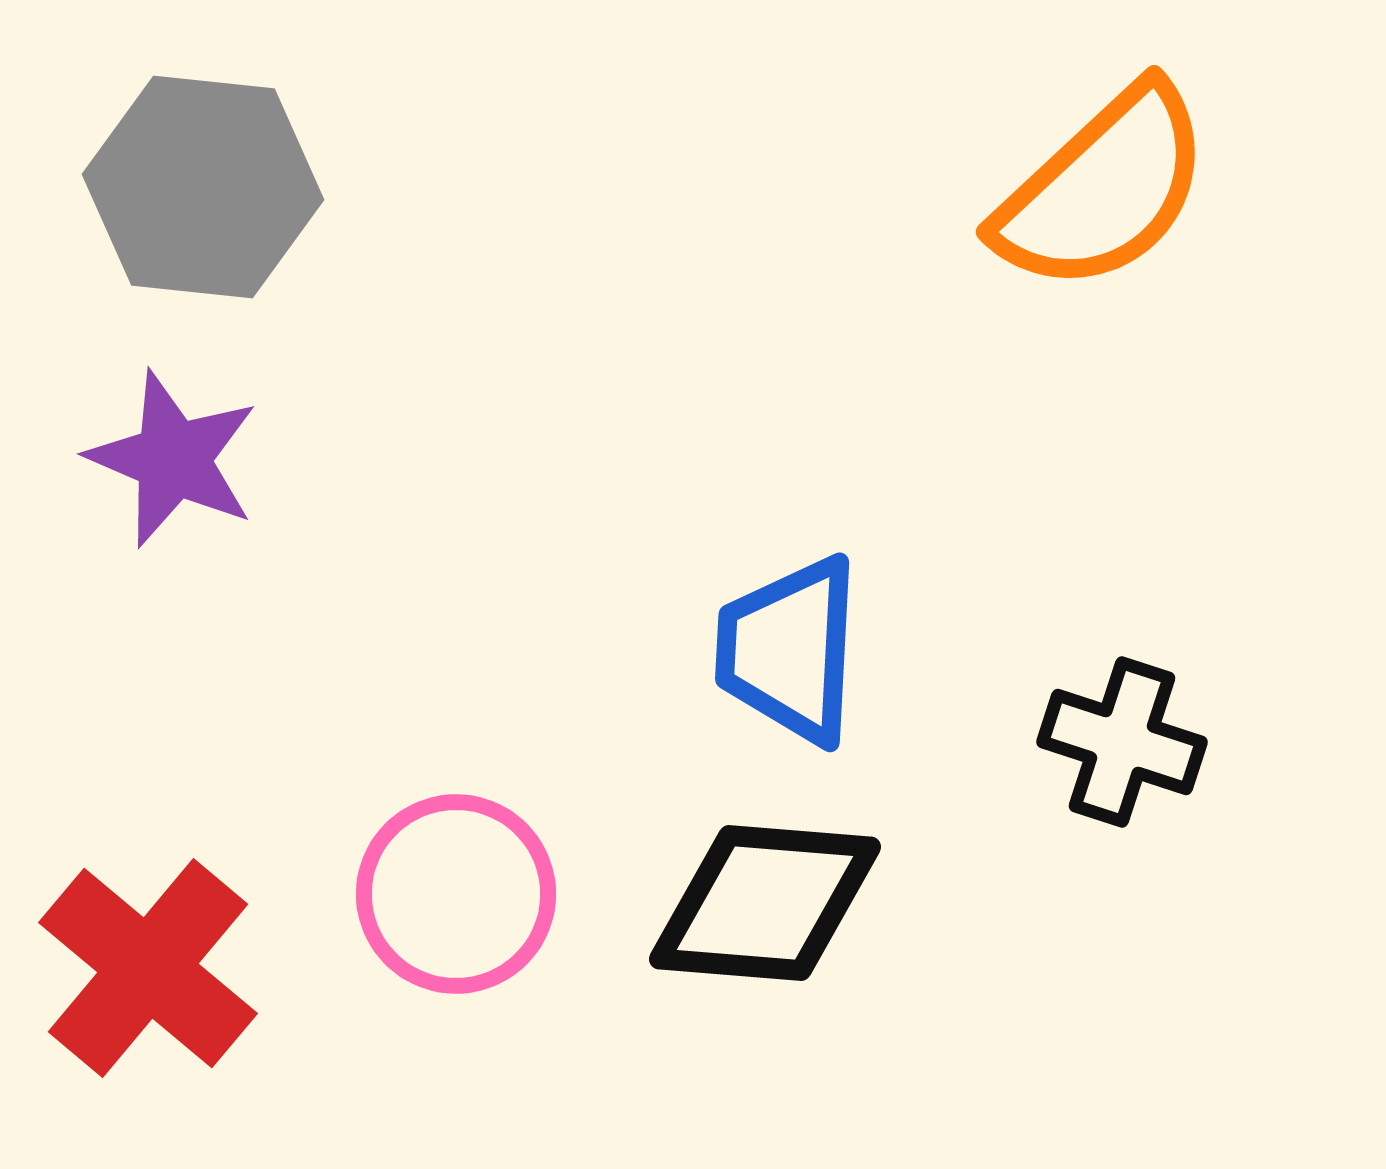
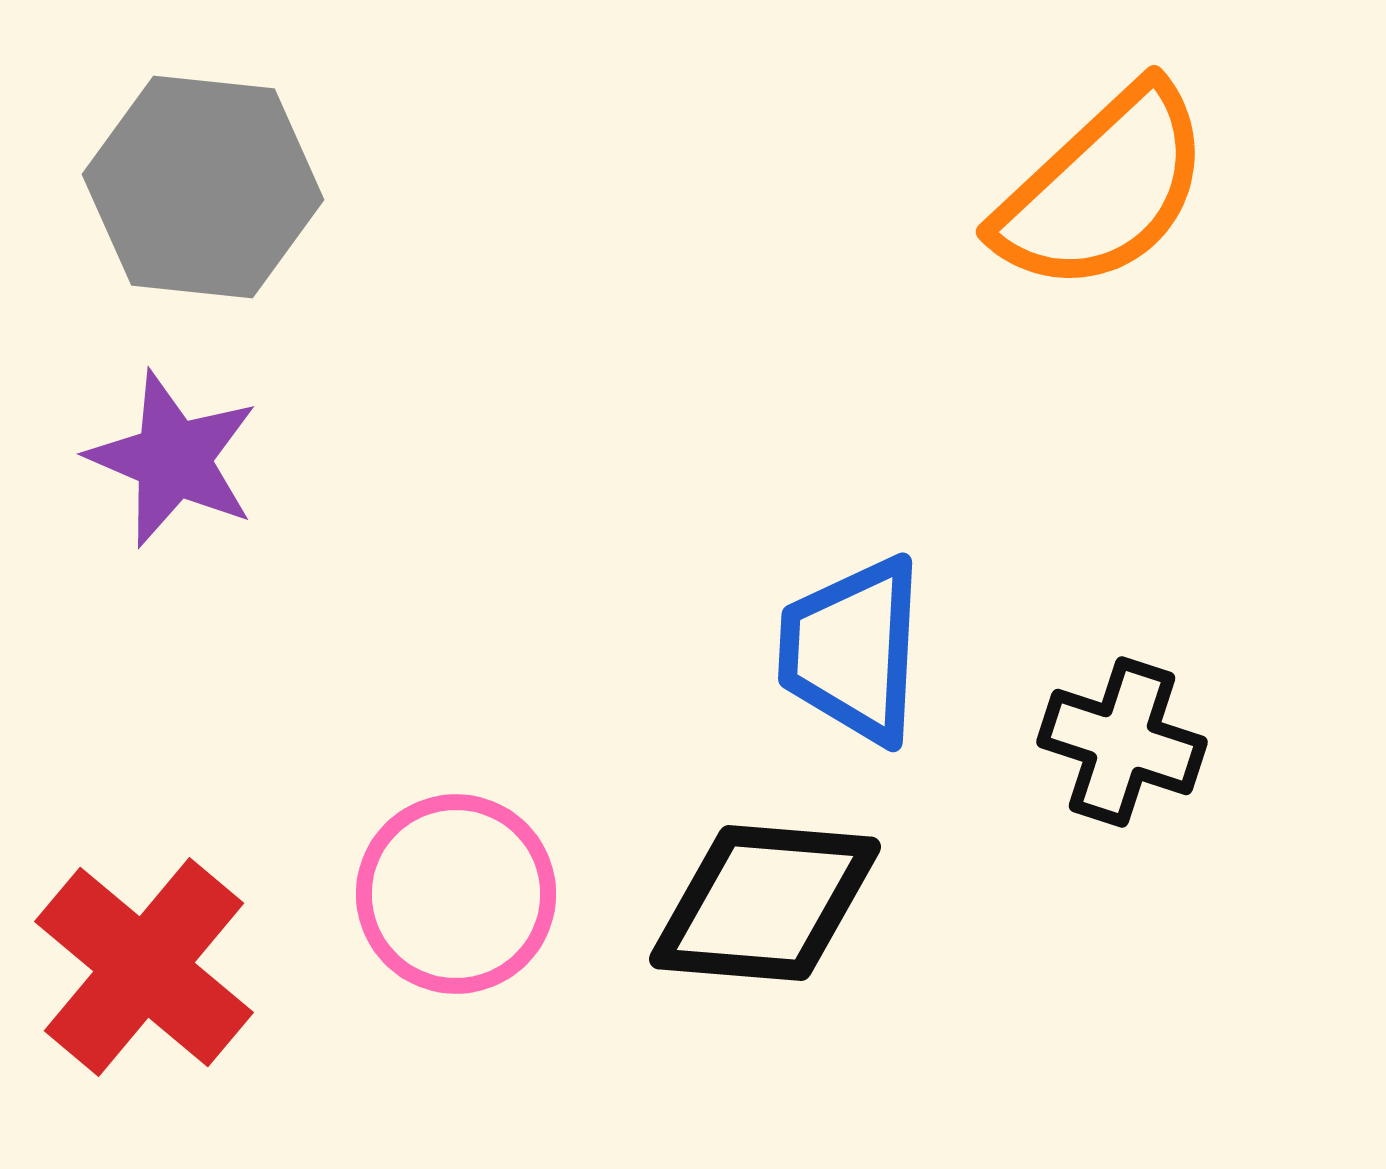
blue trapezoid: moved 63 px right
red cross: moved 4 px left, 1 px up
